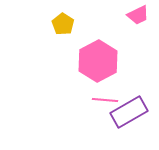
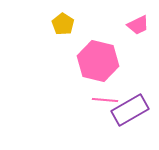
pink trapezoid: moved 10 px down
pink hexagon: rotated 18 degrees counterclockwise
purple rectangle: moved 1 px right, 2 px up
